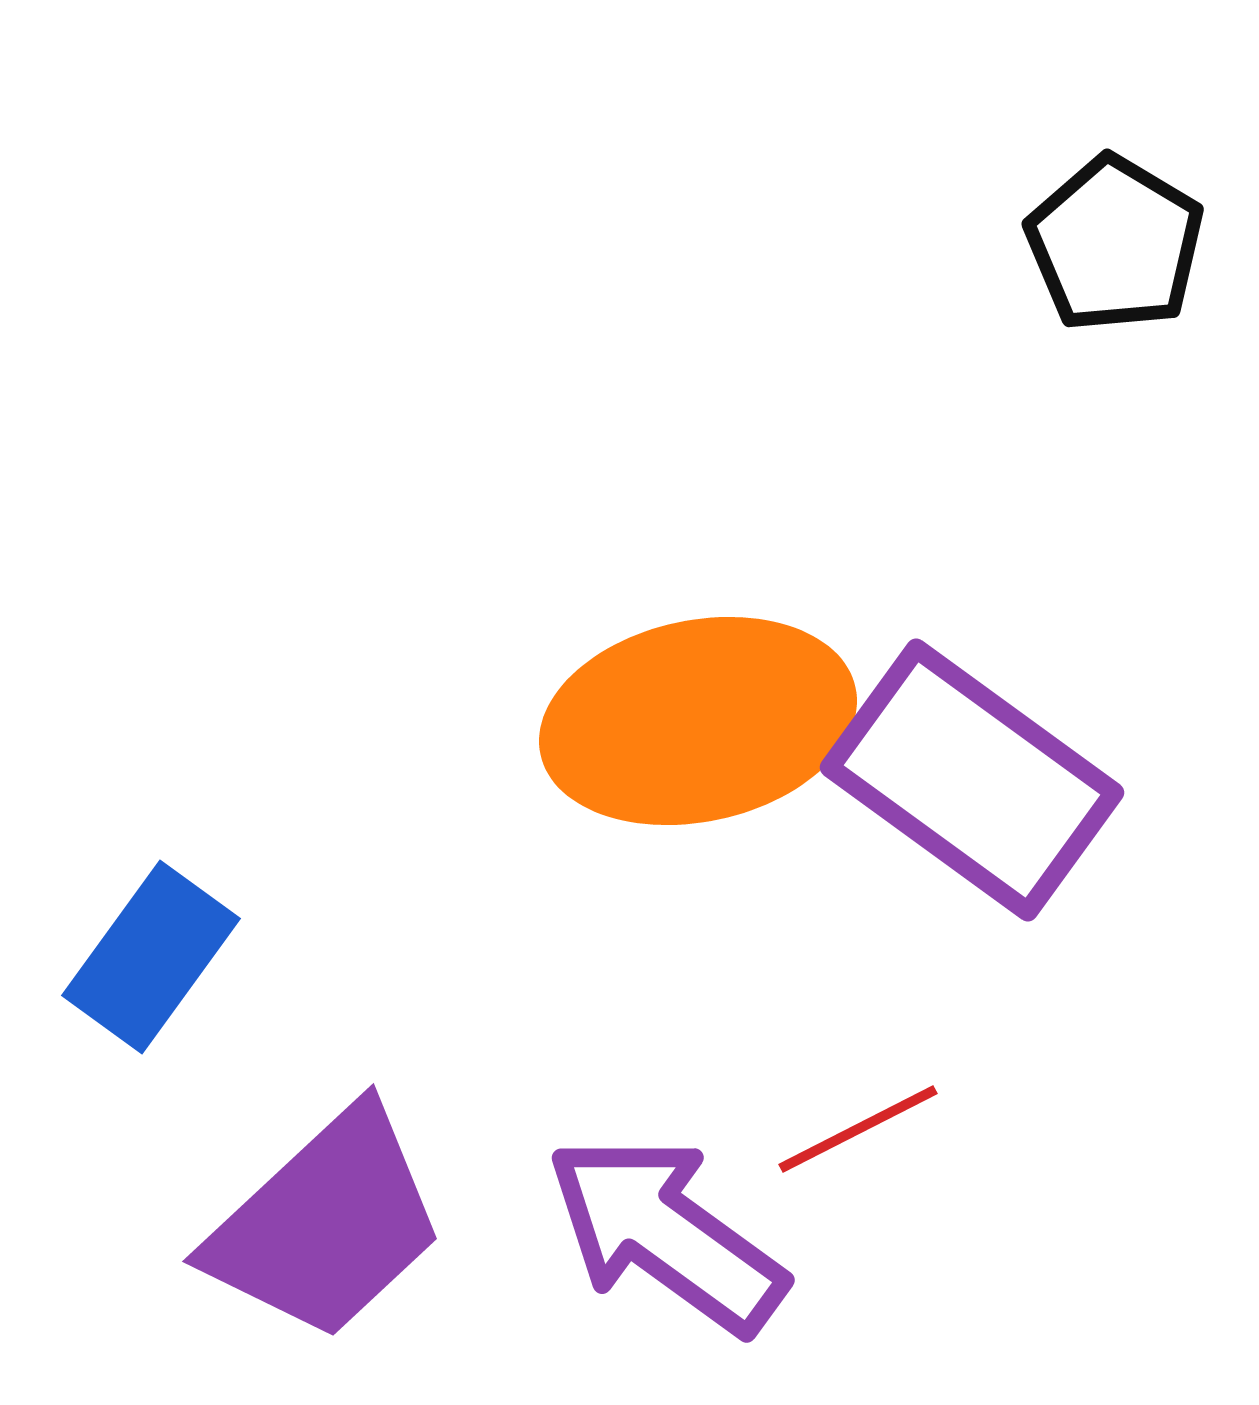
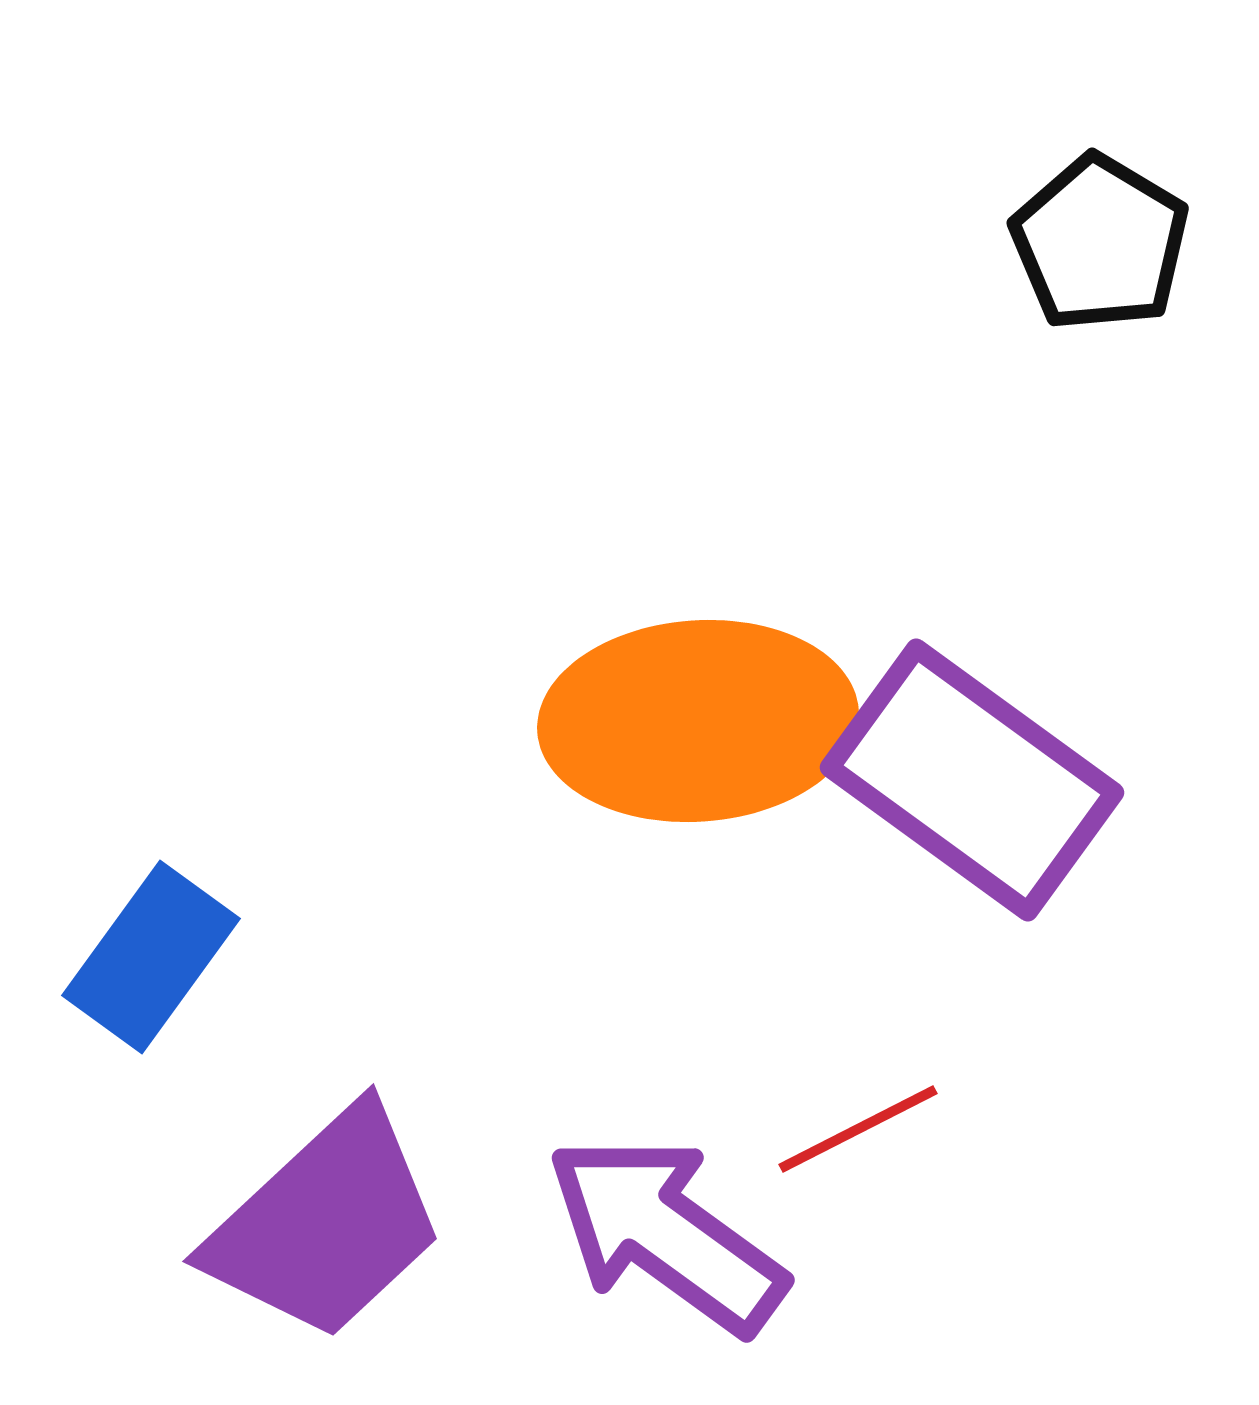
black pentagon: moved 15 px left, 1 px up
orange ellipse: rotated 8 degrees clockwise
